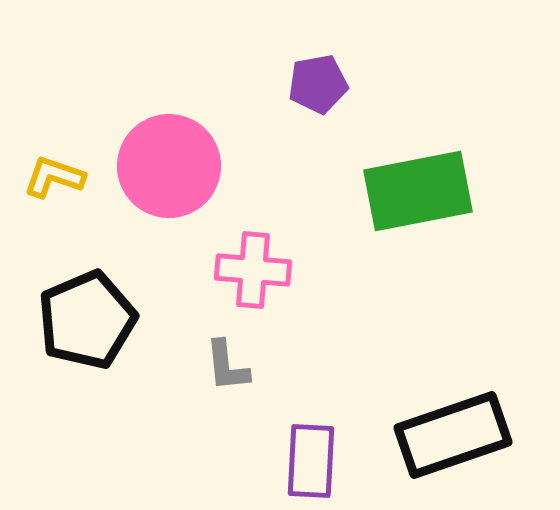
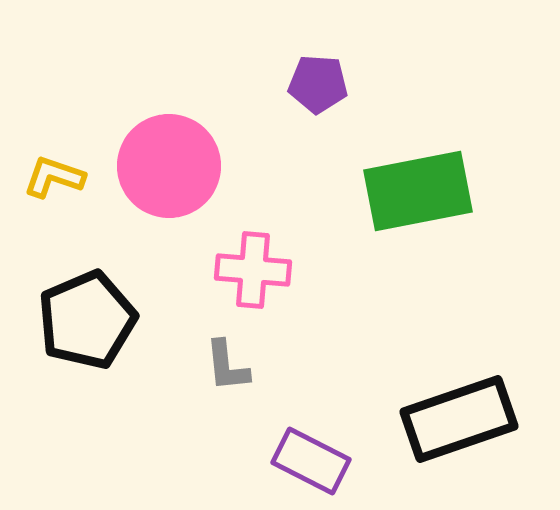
purple pentagon: rotated 14 degrees clockwise
black rectangle: moved 6 px right, 16 px up
purple rectangle: rotated 66 degrees counterclockwise
